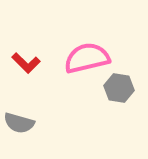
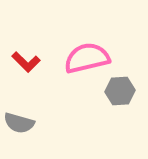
red L-shape: moved 1 px up
gray hexagon: moved 1 px right, 3 px down; rotated 12 degrees counterclockwise
